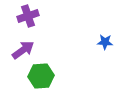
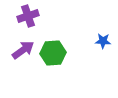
blue star: moved 2 px left, 1 px up
green hexagon: moved 12 px right, 23 px up
